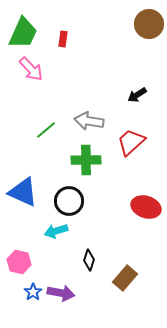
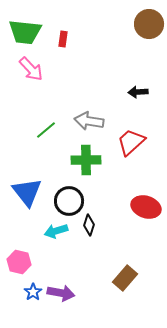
green trapezoid: moved 2 px right, 1 px up; rotated 72 degrees clockwise
black arrow: moved 1 px right, 3 px up; rotated 30 degrees clockwise
blue triangle: moved 4 px right; rotated 28 degrees clockwise
black diamond: moved 35 px up
